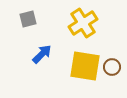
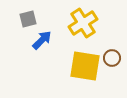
blue arrow: moved 14 px up
brown circle: moved 9 px up
